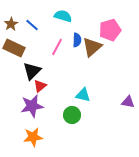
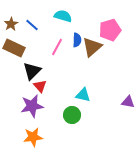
red triangle: rotated 32 degrees counterclockwise
